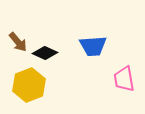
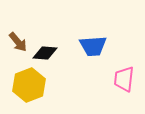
black diamond: rotated 20 degrees counterclockwise
pink trapezoid: rotated 16 degrees clockwise
